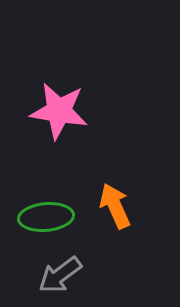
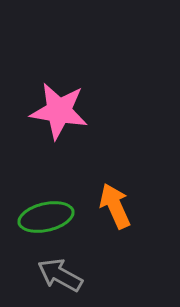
green ellipse: rotated 8 degrees counterclockwise
gray arrow: rotated 66 degrees clockwise
